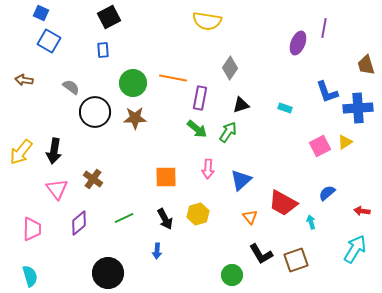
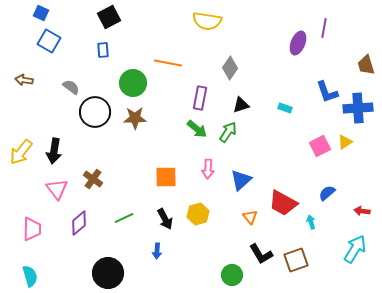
orange line at (173, 78): moved 5 px left, 15 px up
